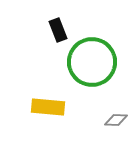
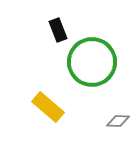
yellow rectangle: rotated 36 degrees clockwise
gray diamond: moved 2 px right, 1 px down
